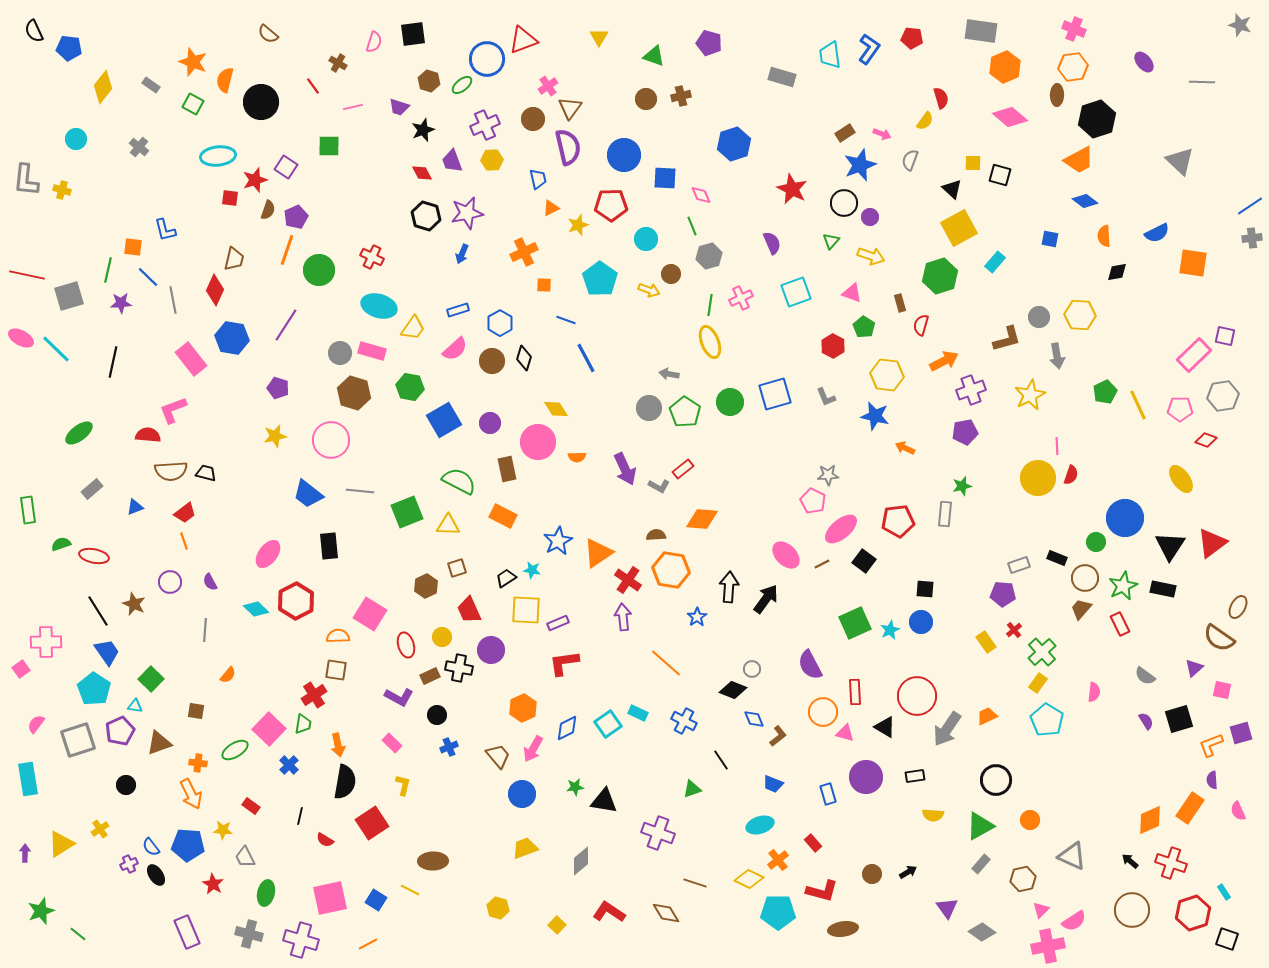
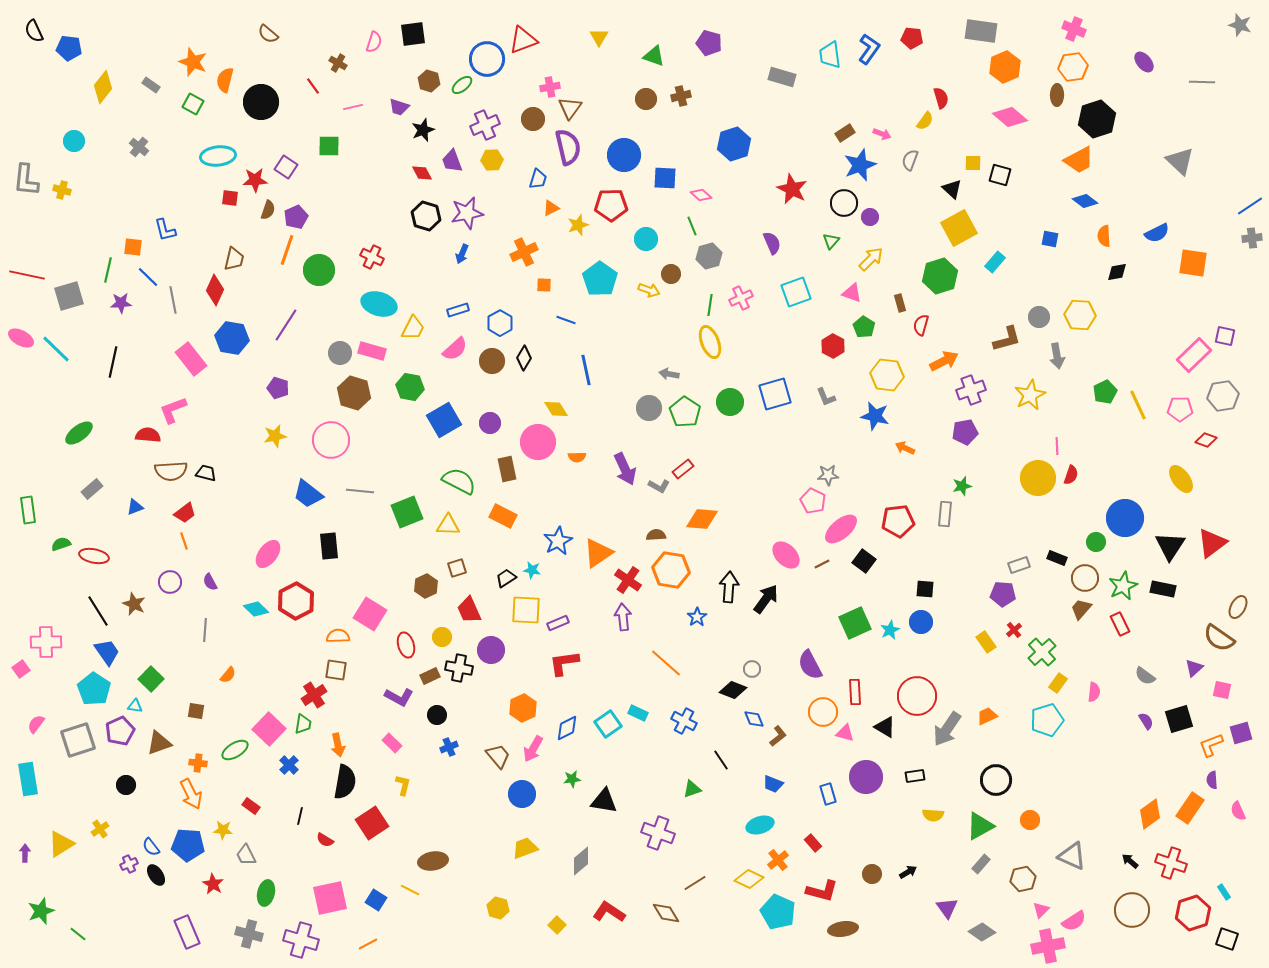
pink cross at (548, 86): moved 2 px right, 1 px down; rotated 24 degrees clockwise
cyan circle at (76, 139): moved 2 px left, 2 px down
blue trapezoid at (538, 179): rotated 30 degrees clockwise
red star at (255, 180): rotated 15 degrees clockwise
pink diamond at (701, 195): rotated 25 degrees counterclockwise
yellow arrow at (871, 256): moved 3 px down; rotated 64 degrees counterclockwise
cyan ellipse at (379, 306): moved 2 px up
yellow trapezoid at (413, 328): rotated 8 degrees counterclockwise
black diamond at (524, 358): rotated 15 degrees clockwise
blue line at (586, 358): moved 12 px down; rotated 16 degrees clockwise
yellow rectangle at (1038, 683): moved 20 px right
cyan pentagon at (1047, 720): rotated 24 degrees clockwise
green star at (575, 787): moved 3 px left, 8 px up
orange diamond at (1150, 820): moved 6 px up; rotated 12 degrees counterclockwise
gray trapezoid at (245, 857): moved 1 px right, 2 px up
brown ellipse at (433, 861): rotated 8 degrees counterclockwise
brown line at (695, 883): rotated 50 degrees counterclockwise
cyan pentagon at (778, 912): rotated 24 degrees clockwise
